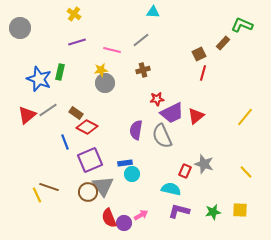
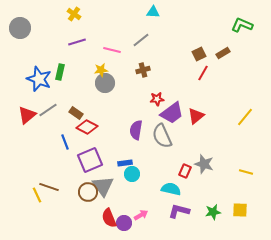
brown rectangle at (223, 43): moved 10 px down; rotated 16 degrees clockwise
red line at (203, 73): rotated 14 degrees clockwise
purple trapezoid at (172, 113): rotated 10 degrees counterclockwise
yellow line at (246, 172): rotated 32 degrees counterclockwise
